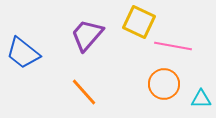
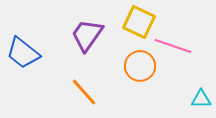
purple trapezoid: rotated 6 degrees counterclockwise
pink line: rotated 9 degrees clockwise
orange circle: moved 24 px left, 18 px up
